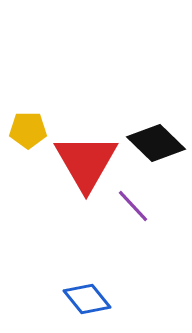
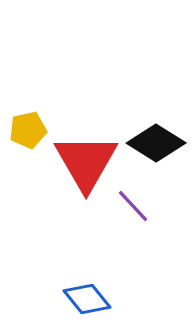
yellow pentagon: rotated 12 degrees counterclockwise
black diamond: rotated 12 degrees counterclockwise
